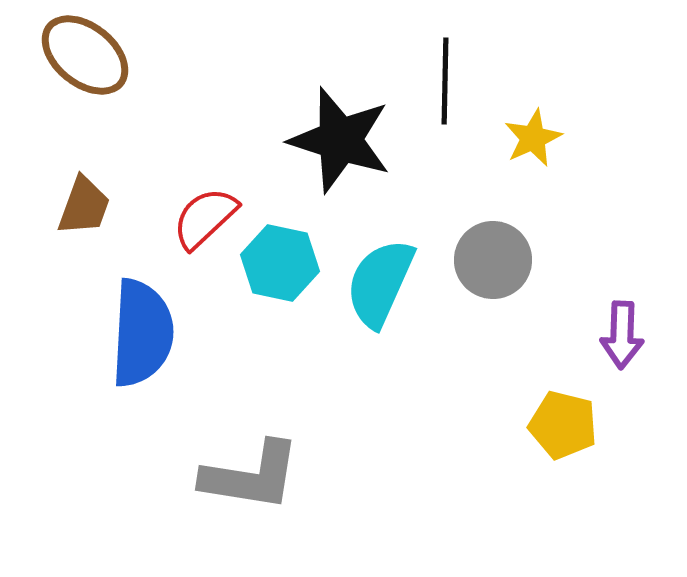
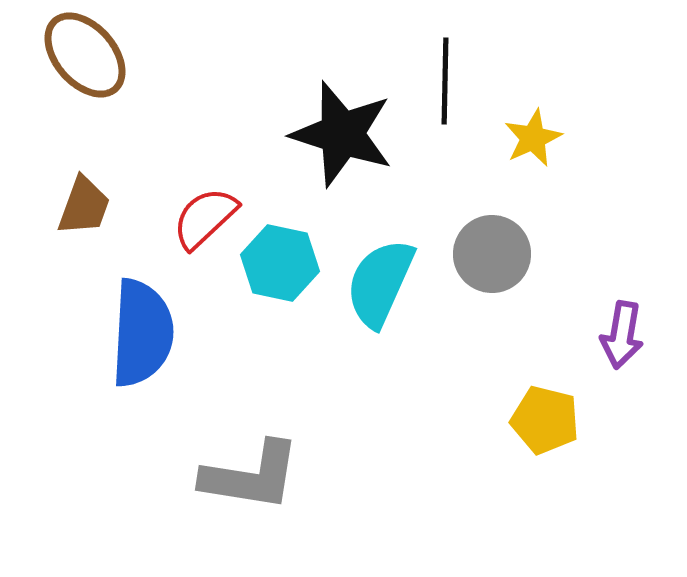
brown ellipse: rotated 10 degrees clockwise
black star: moved 2 px right, 6 px up
gray circle: moved 1 px left, 6 px up
purple arrow: rotated 8 degrees clockwise
yellow pentagon: moved 18 px left, 5 px up
